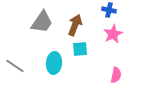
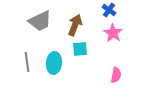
blue cross: rotated 24 degrees clockwise
gray trapezoid: moved 2 px left, 1 px up; rotated 30 degrees clockwise
pink star: moved 1 px up; rotated 12 degrees counterclockwise
gray line: moved 12 px right, 4 px up; rotated 48 degrees clockwise
